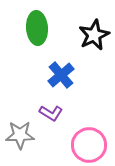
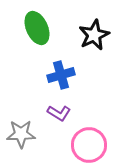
green ellipse: rotated 20 degrees counterclockwise
blue cross: rotated 24 degrees clockwise
purple L-shape: moved 8 px right
gray star: moved 1 px right, 1 px up
